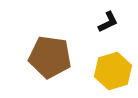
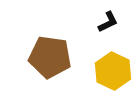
yellow hexagon: rotated 18 degrees counterclockwise
